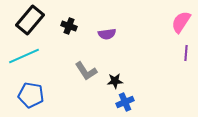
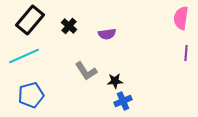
pink semicircle: moved 4 px up; rotated 25 degrees counterclockwise
black cross: rotated 21 degrees clockwise
blue pentagon: rotated 25 degrees counterclockwise
blue cross: moved 2 px left, 1 px up
